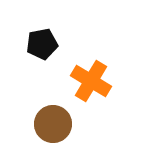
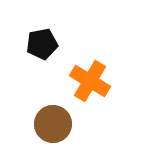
orange cross: moved 1 px left
